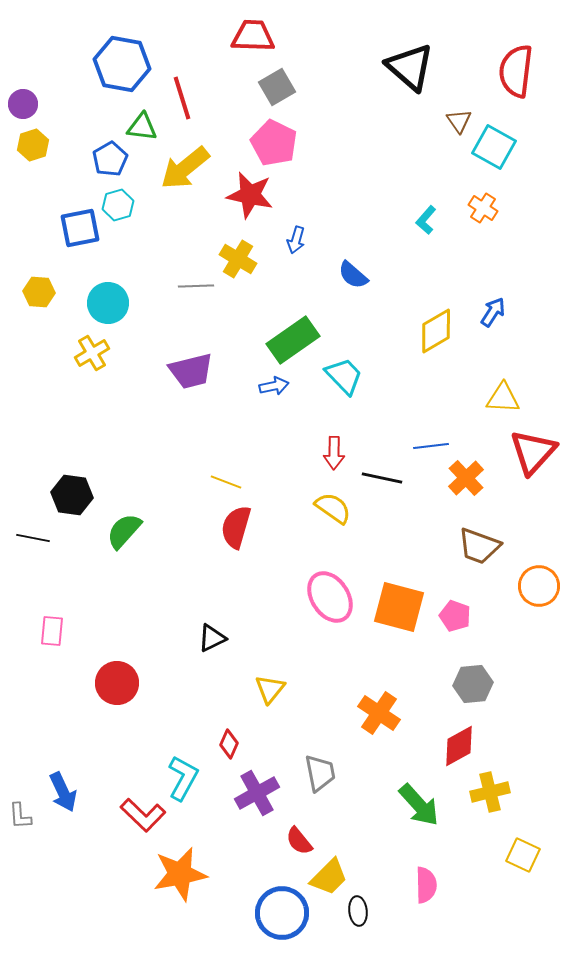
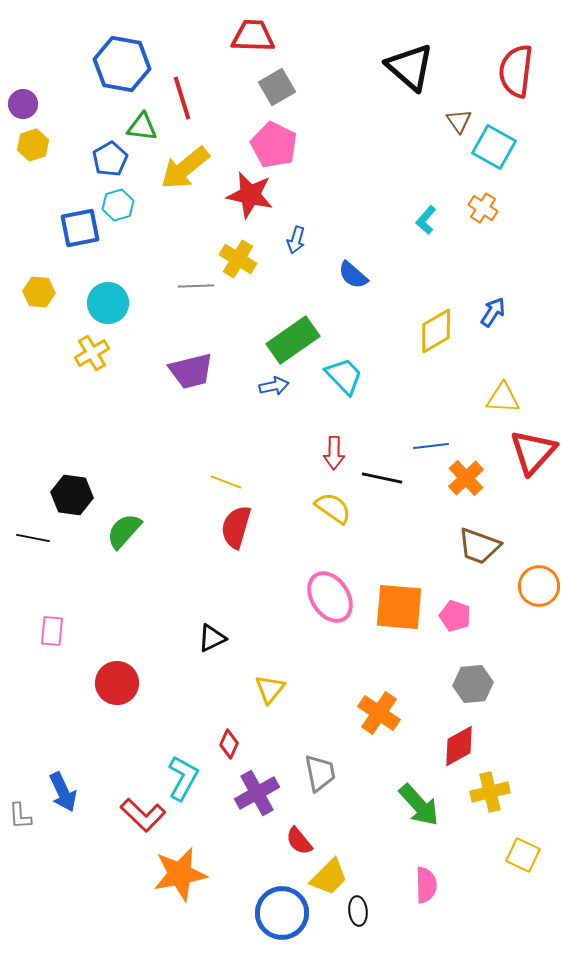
pink pentagon at (274, 143): moved 2 px down
orange square at (399, 607): rotated 10 degrees counterclockwise
